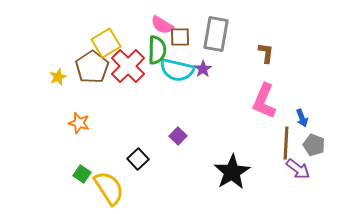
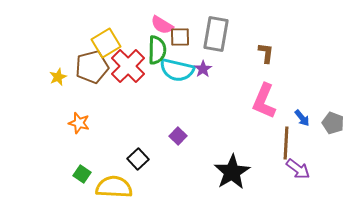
brown pentagon: rotated 20 degrees clockwise
blue arrow: rotated 18 degrees counterclockwise
gray pentagon: moved 19 px right, 22 px up
yellow semicircle: moved 5 px right, 1 px up; rotated 54 degrees counterclockwise
